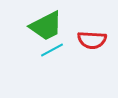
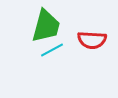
green trapezoid: rotated 48 degrees counterclockwise
